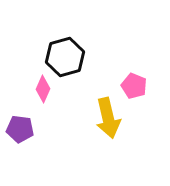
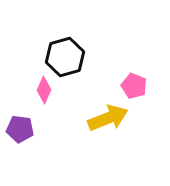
pink diamond: moved 1 px right, 1 px down
yellow arrow: rotated 99 degrees counterclockwise
